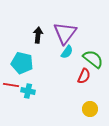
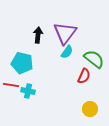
green semicircle: moved 1 px right
